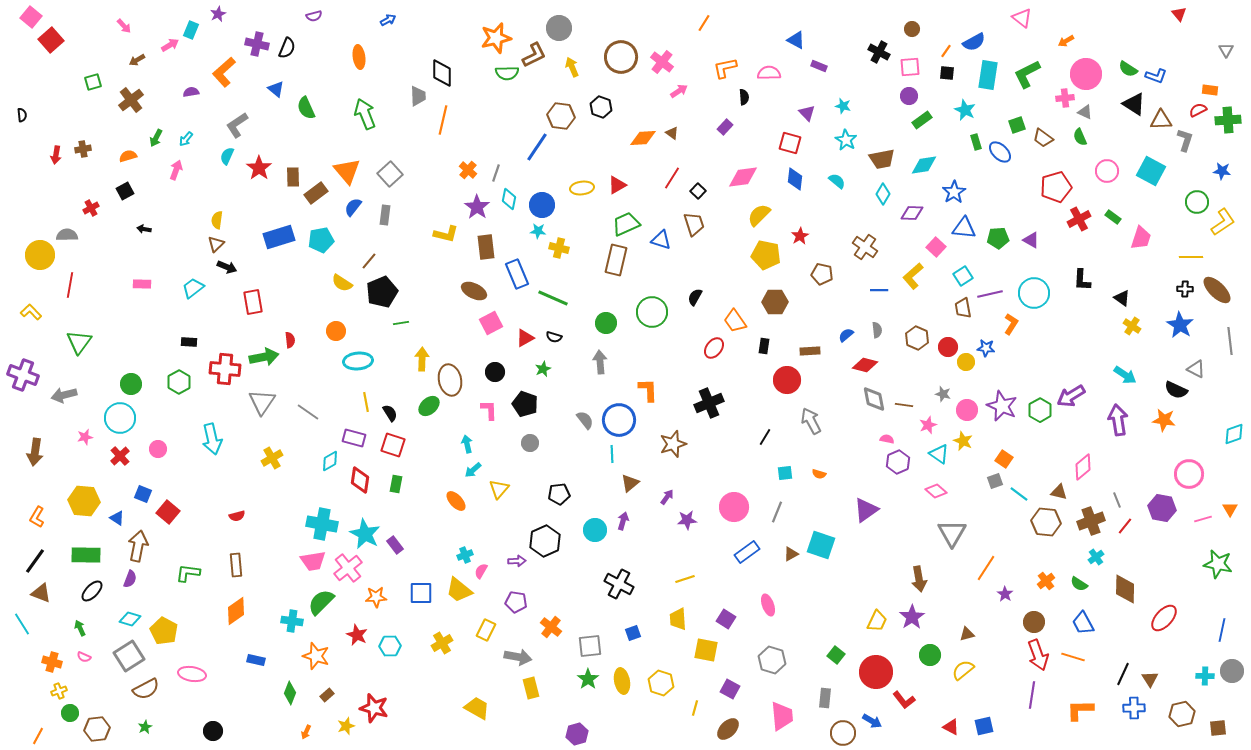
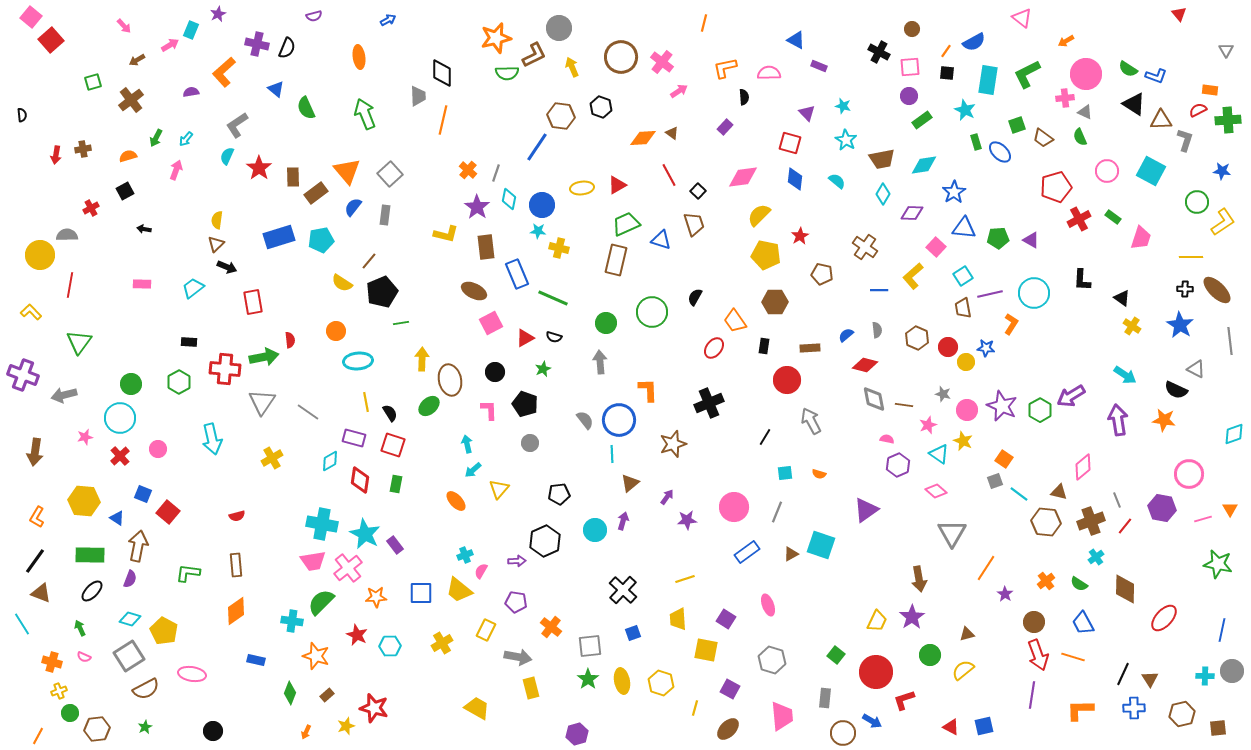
orange line at (704, 23): rotated 18 degrees counterclockwise
cyan rectangle at (988, 75): moved 5 px down
red line at (672, 178): moved 3 px left, 3 px up; rotated 60 degrees counterclockwise
brown rectangle at (810, 351): moved 3 px up
purple hexagon at (898, 462): moved 3 px down
green rectangle at (86, 555): moved 4 px right
black cross at (619, 584): moved 4 px right, 6 px down; rotated 16 degrees clockwise
red L-shape at (904, 700): rotated 110 degrees clockwise
